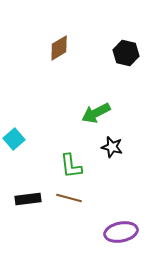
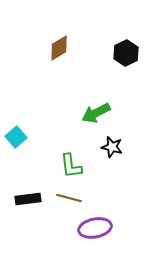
black hexagon: rotated 20 degrees clockwise
cyan square: moved 2 px right, 2 px up
purple ellipse: moved 26 px left, 4 px up
